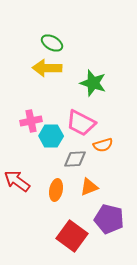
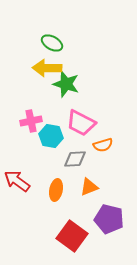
green star: moved 27 px left, 1 px down
cyan hexagon: rotated 10 degrees clockwise
